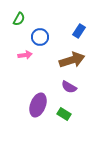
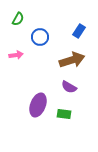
green semicircle: moved 1 px left
pink arrow: moved 9 px left
green rectangle: rotated 24 degrees counterclockwise
